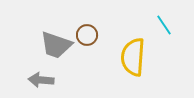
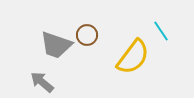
cyan line: moved 3 px left, 6 px down
yellow semicircle: rotated 147 degrees counterclockwise
gray arrow: moved 1 px right, 2 px down; rotated 35 degrees clockwise
